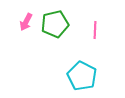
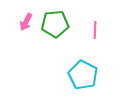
green pentagon: rotated 8 degrees clockwise
cyan pentagon: moved 1 px right, 1 px up
